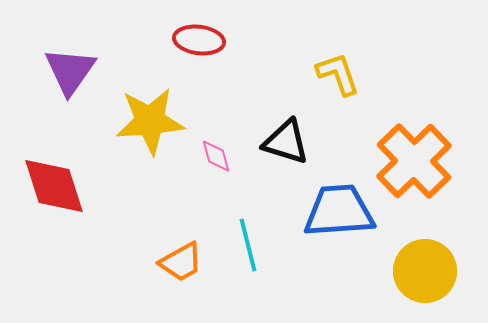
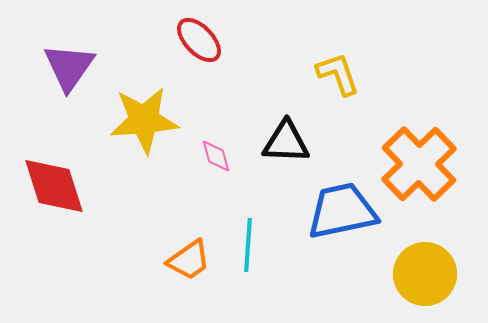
red ellipse: rotated 39 degrees clockwise
purple triangle: moved 1 px left, 4 px up
yellow star: moved 6 px left, 1 px up
black triangle: rotated 15 degrees counterclockwise
orange cross: moved 5 px right, 3 px down
blue trapezoid: moved 3 px right; rotated 8 degrees counterclockwise
cyan line: rotated 18 degrees clockwise
orange trapezoid: moved 8 px right, 2 px up; rotated 6 degrees counterclockwise
yellow circle: moved 3 px down
